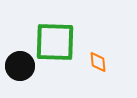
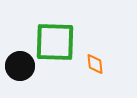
orange diamond: moved 3 px left, 2 px down
